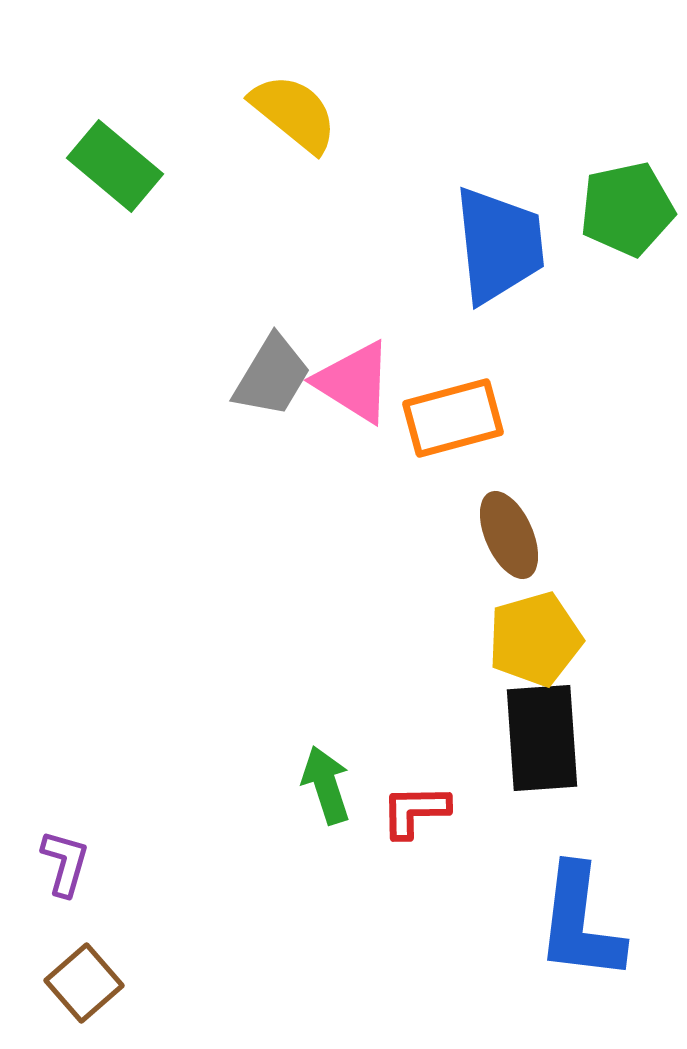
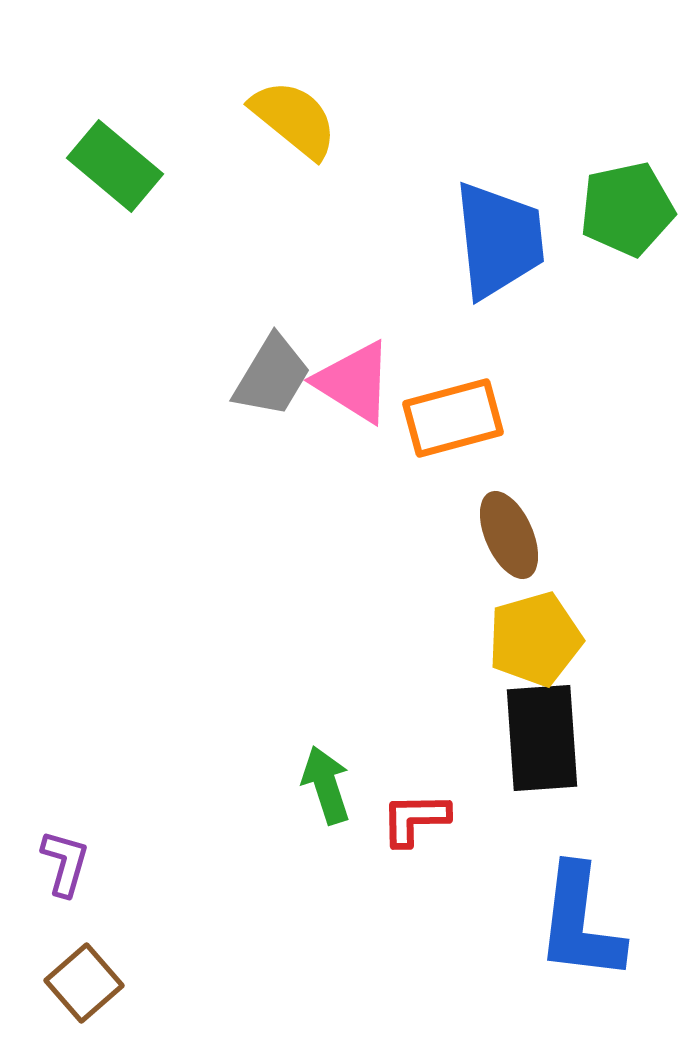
yellow semicircle: moved 6 px down
blue trapezoid: moved 5 px up
red L-shape: moved 8 px down
